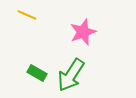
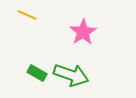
pink star: rotated 12 degrees counterclockwise
green arrow: rotated 104 degrees counterclockwise
